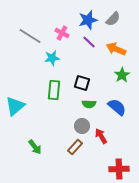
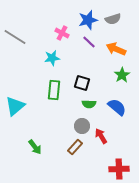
gray semicircle: rotated 28 degrees clockwise
gray line: moved 15 px left, 1 px down
